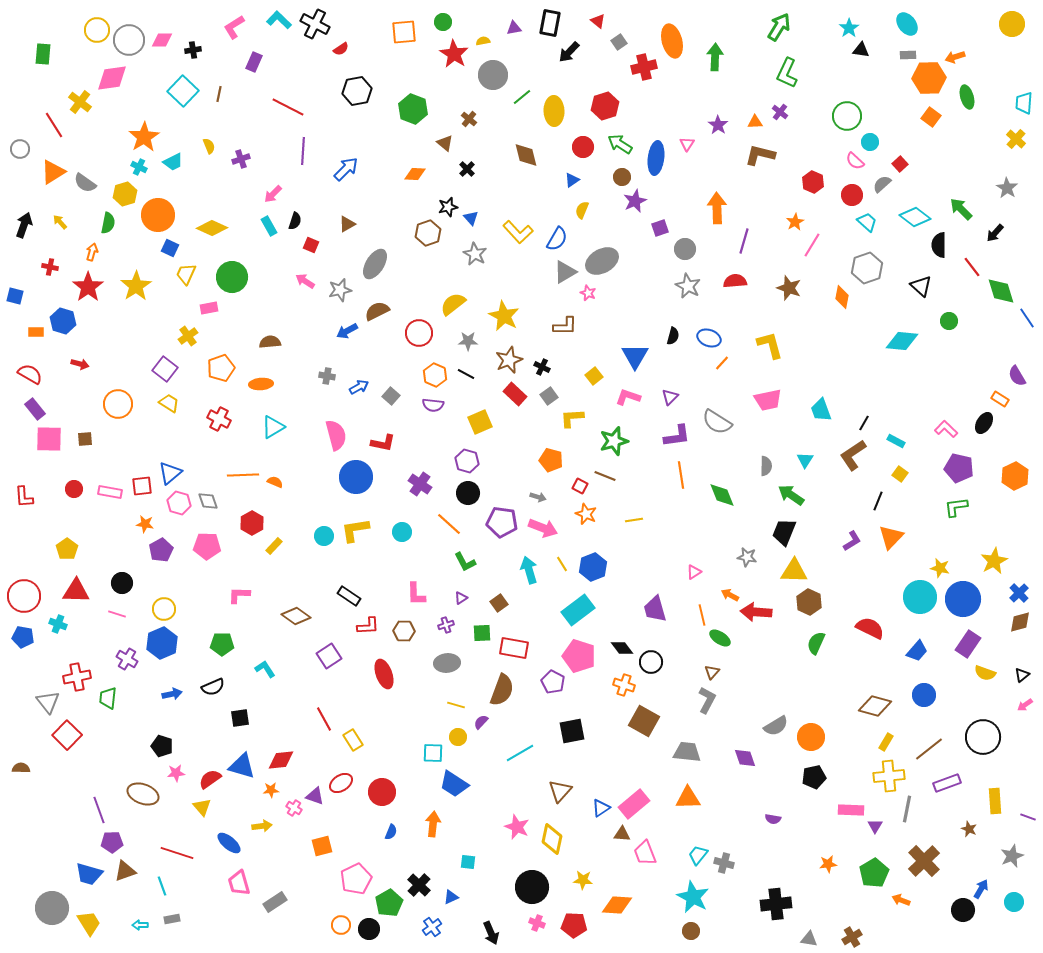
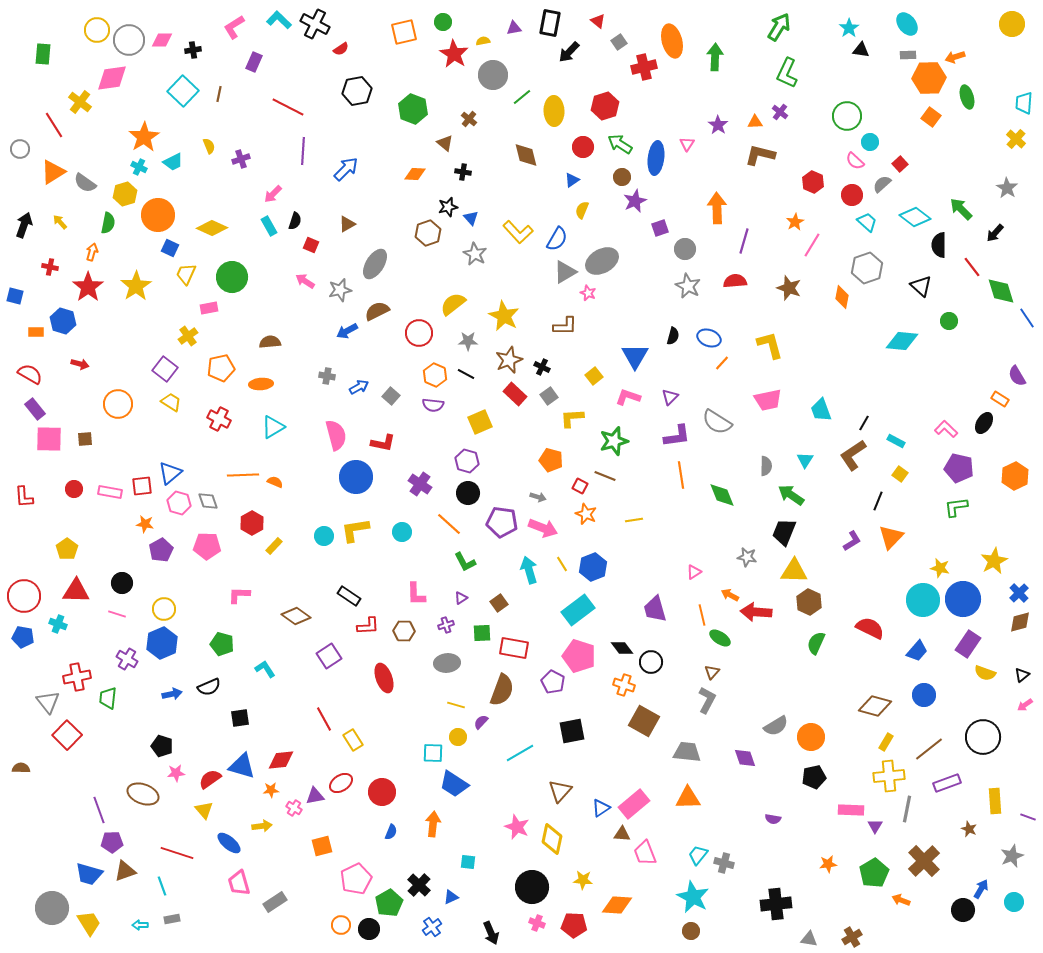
orange square at (404, 32): rotated 8 degrees counterclockwise
black cross at (467, 169): moved 4 px left, 3 px down; rotated 35 degrees counterclockwise
orange pentagon at (221, 368): rotated 8 degrees clockwise
yellow trapezoid at (169, 403): moved 2 px right, 1 px up
cyan circle at (920, 597): moved 3 px right, 3 px down
green pentagon at (222, 644): rotated 15 degrees clockwise
red ellipse at (384, 674): moved 4 px down
black semicircle at (213, 687): moved 4 px left
purple triangle at (315, 796): rotated 30 degrees counterclockwise
yellow triangle at (202, 807): moved 2 px right, 3 px down
